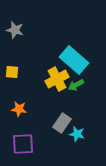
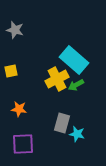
yellow square: moved 1 px left, 1 px up; rotated 16 degrees counterclockwise
gray rectangle: rotated 18 degrees counterclockwise
